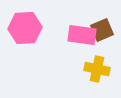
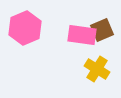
pink hexagon: rotated 20 degrees counterclockwise
yellow cross: rotated 20 degrees clockwise
